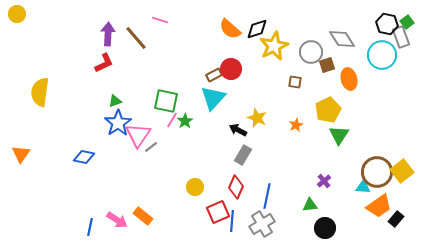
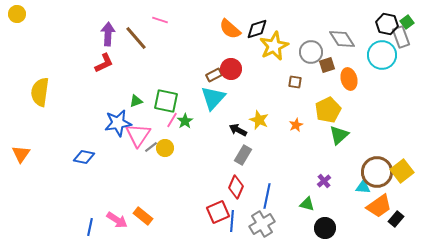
green triangle at (115, 101): moved 21 px right
yellow star at (257, 118): moved 2 px right, 2 px down
blue star at (118, 123): rotated 24 degrees clockwise
green triangle at (339, 135): rotated 15 degrees clockwise
yellow circle at (195, 187): moved 30 px left, 39 px up
green triangle at (310, 205): moved 3 px left, 1 px up; rotated 21 degrees clockwise
